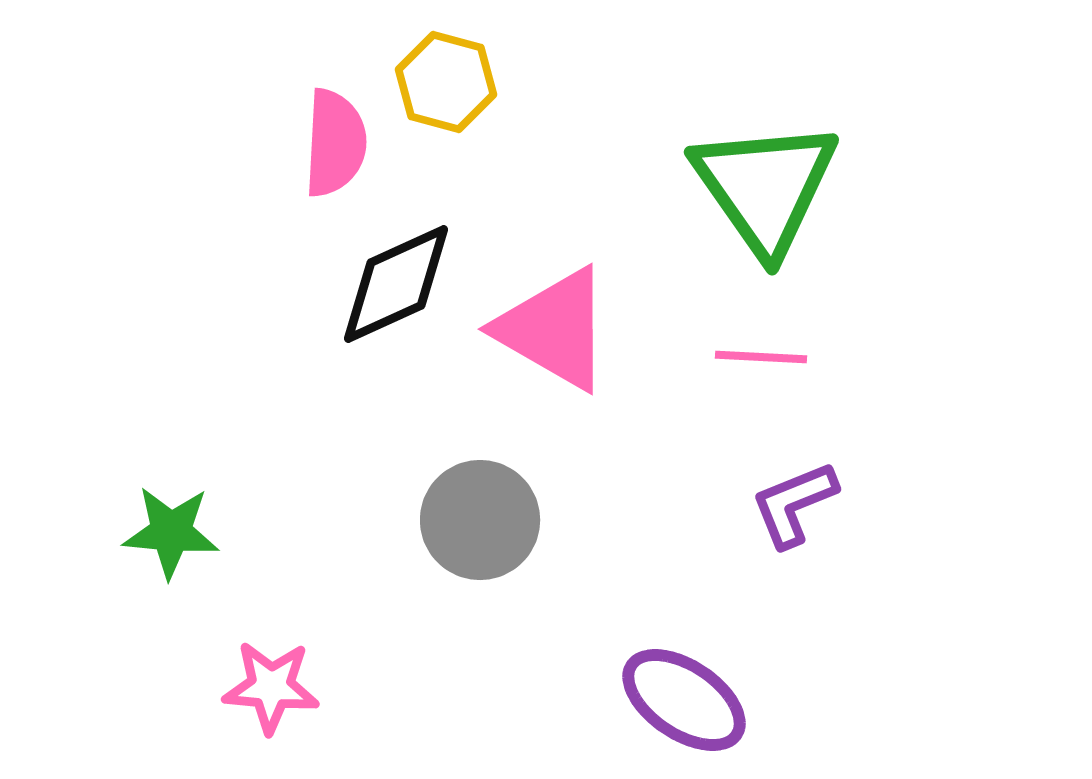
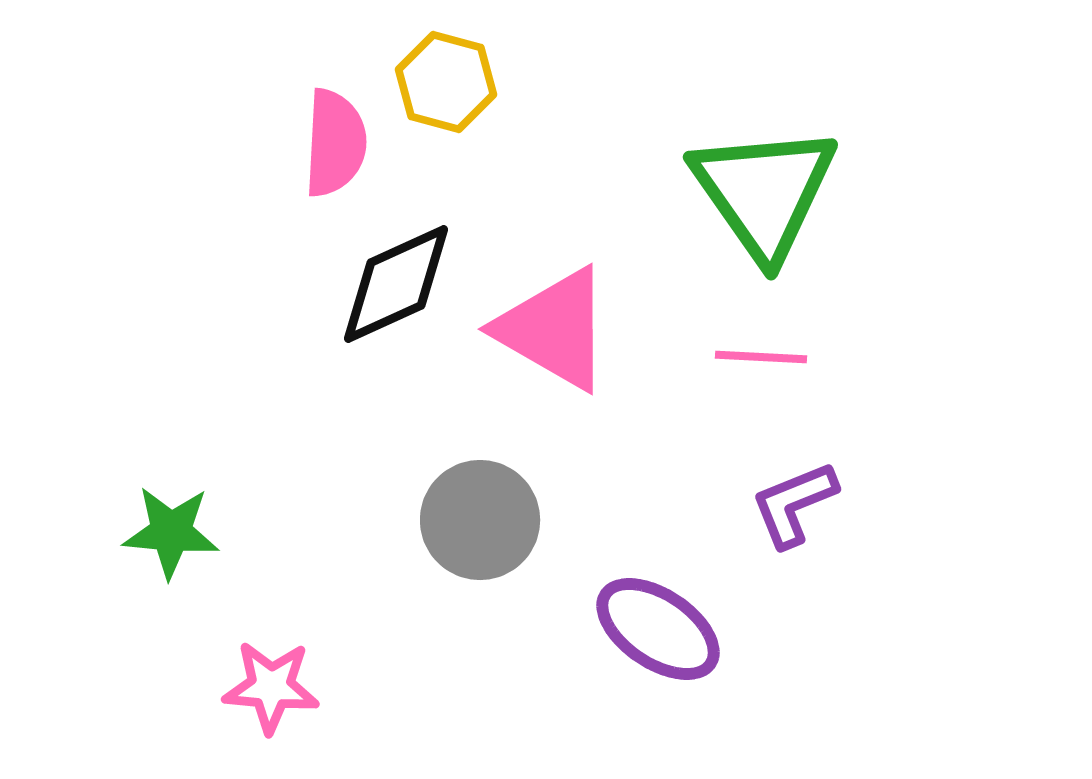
green triangle: moved 1 px left, 5 px down
purple ellipse: moved 26 px left, 71 px up
